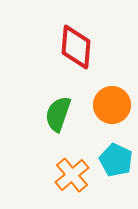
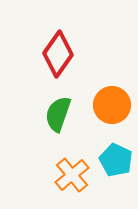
red diamond: moved 18 px left, 7 px down; rotated 30 degrees clockwise
